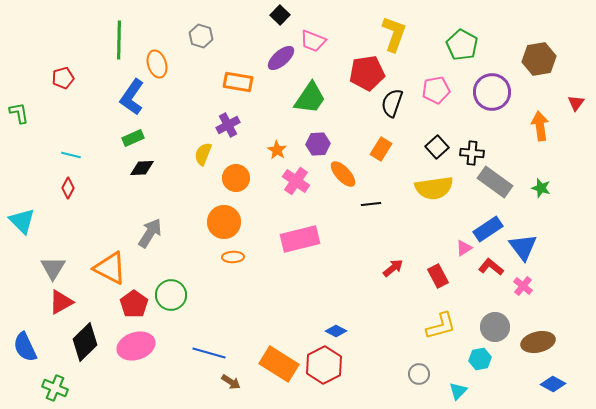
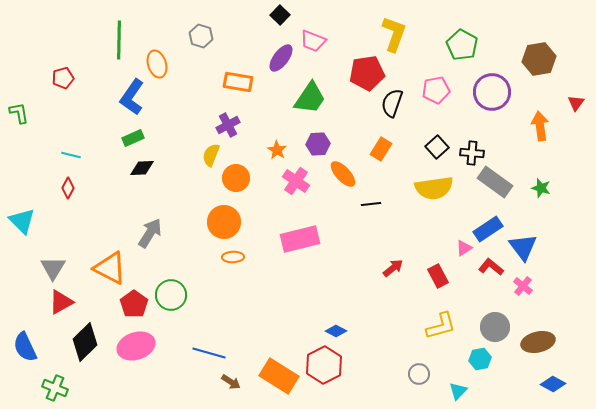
purple ellipse at (281, 58): rotated 12 degrees counterclockwise
yellow semicircle at (203, 154): moved 8 px right, 1 px down
orange rectangle at (279, 364): moved 12 px down
